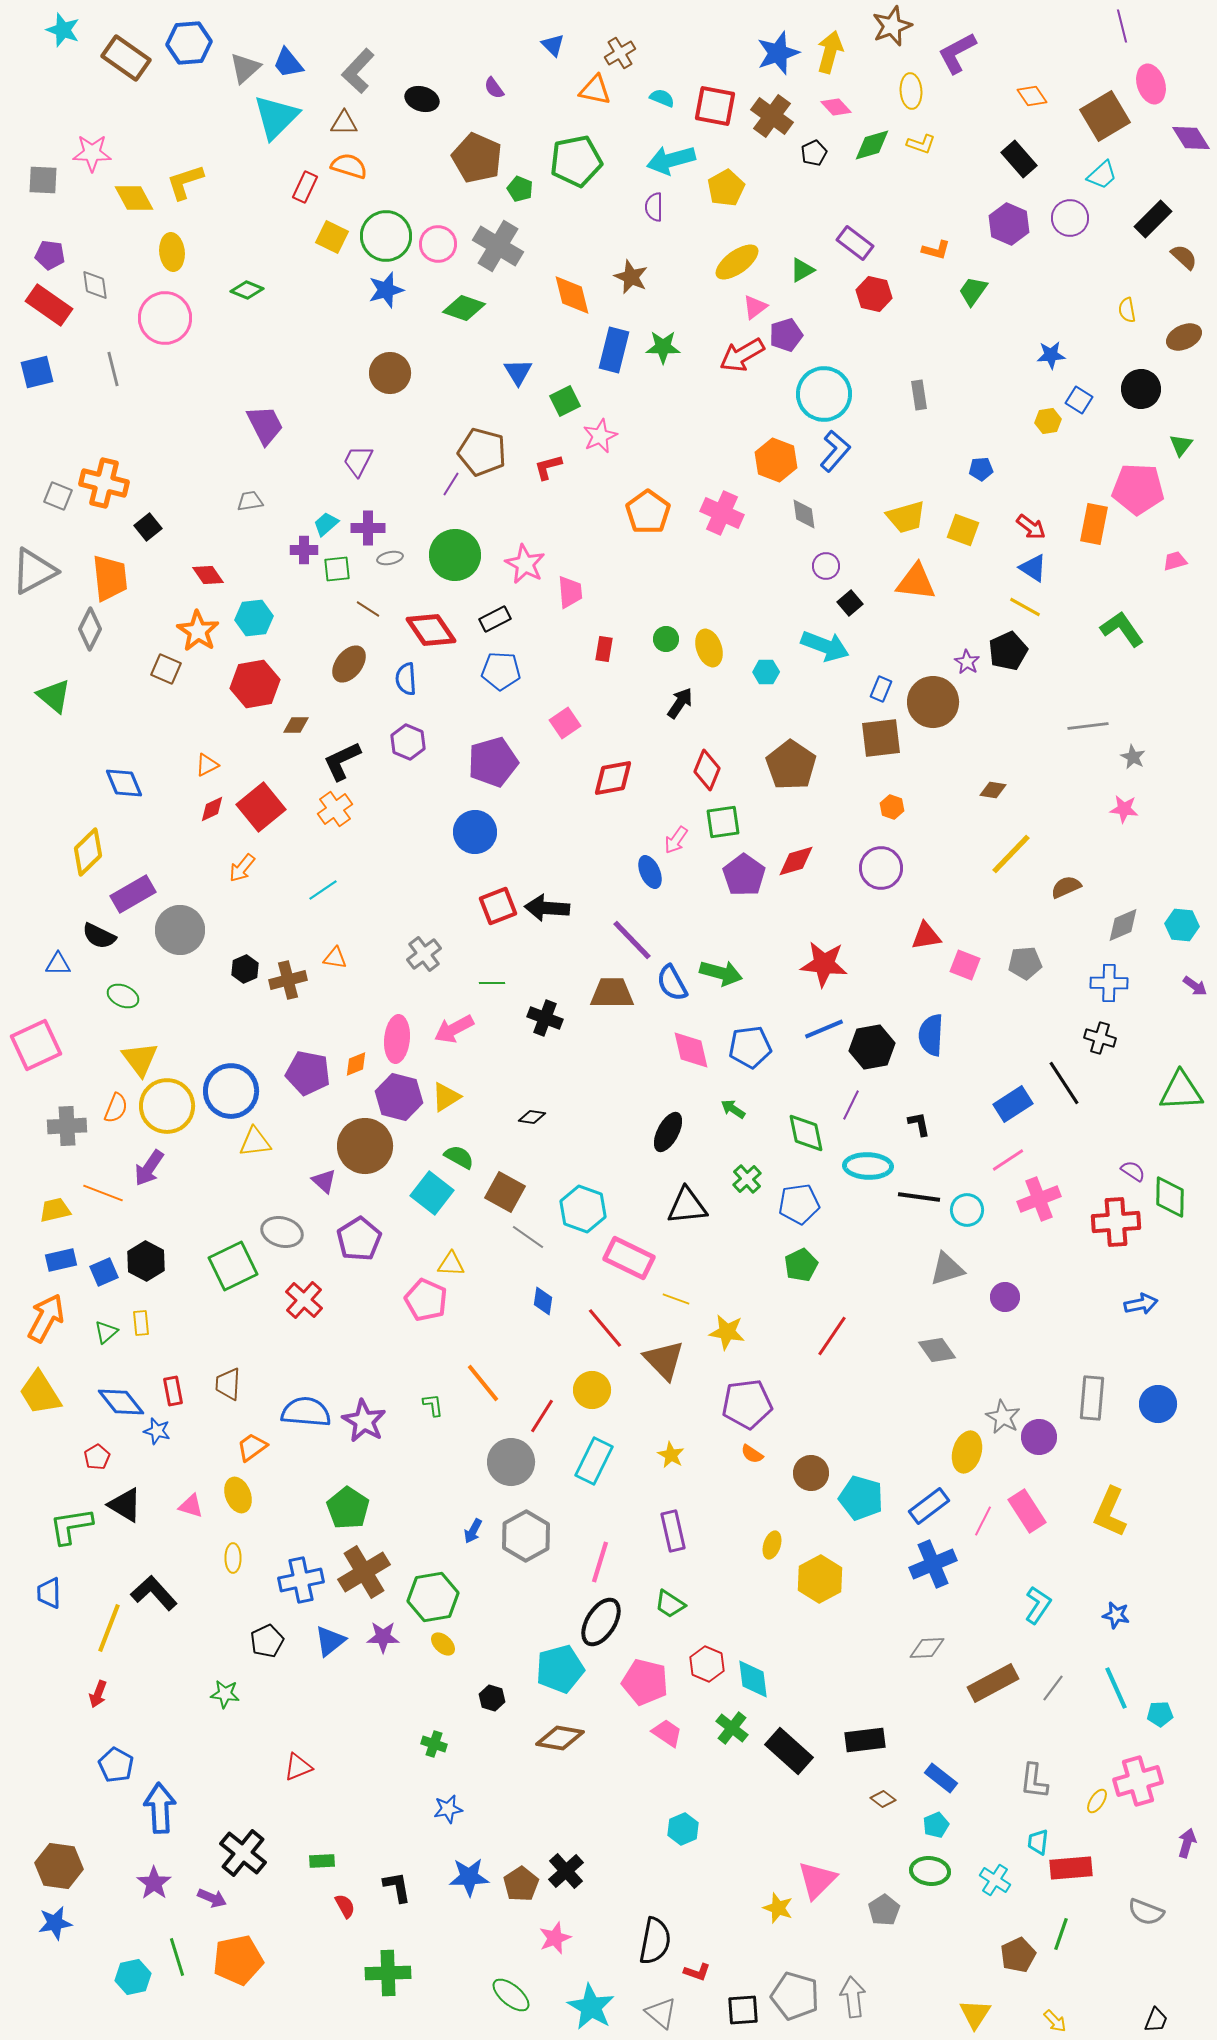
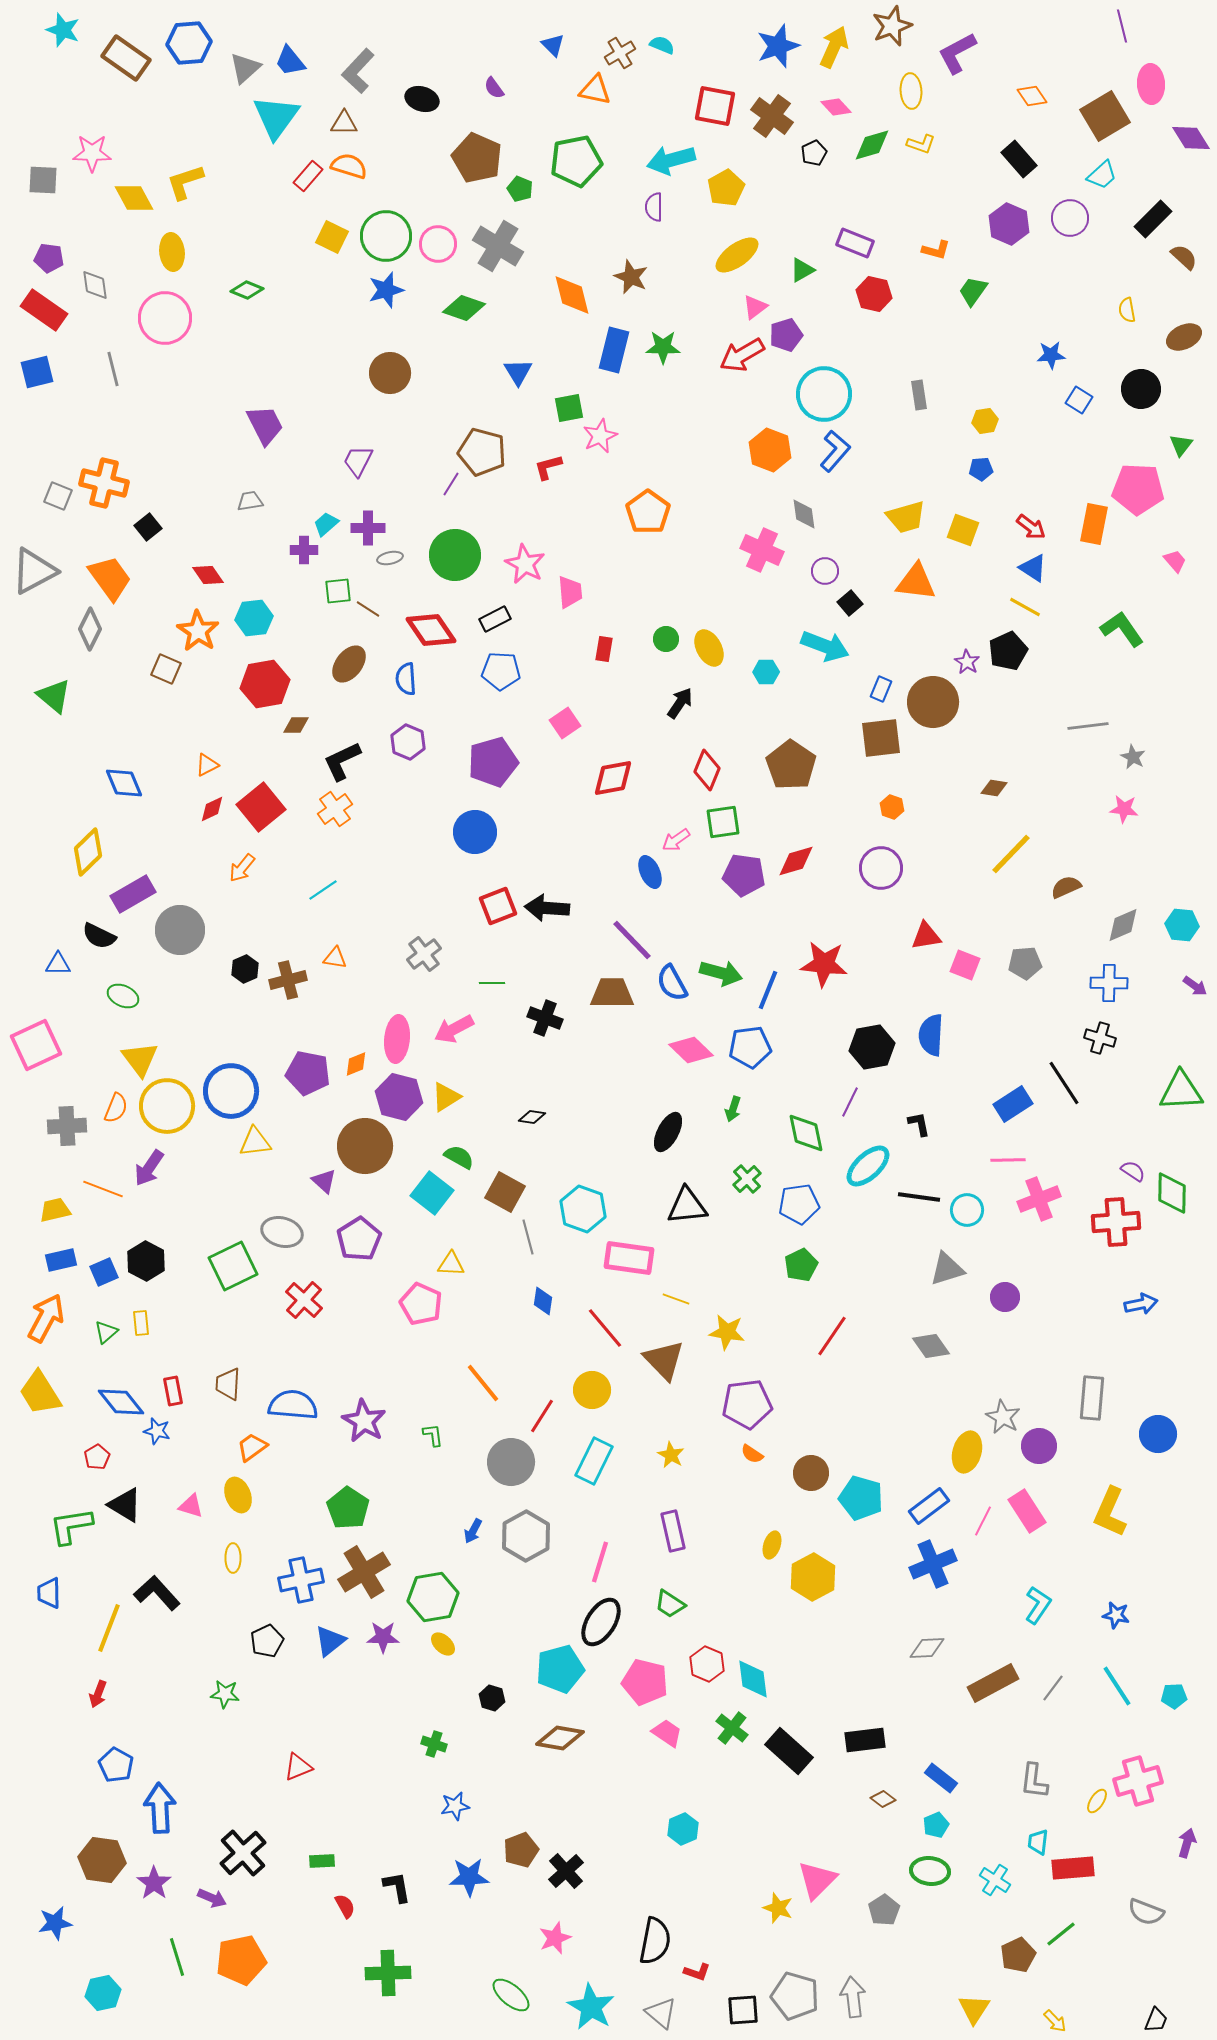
yellow arrow at (830, 52): moved 4 px right, 5 px up; rotated 9 degrees clockwise
blue star at (778, 53): moved 7 px up
blue trapezoid at (288, 63): moved 2 px right, 2 px up
pink ellipse at (1151, 84): rotated 15 degrees clockwise
cyan semicircle at (662, 98): moved 53 px up
cyan triangle at (276, 117): rotated 9 degrees counterclockwise
red rectangle at (305, 187): moved 3 px right, 11 px up; rotated 16 degrees clockwise
purple rectangle at (855, 243): rotated 15 degrees counterclockwise
purple pentagon at (50, 255): moved 1 px left, 3 px down
yellow ellipse at (737, 262): moved 7 px up
red rectangle at (49, 305): moved 5 px left, 5 px down
green square at (565, 401): moved 4 px right, 7 px down; rotated 16 degrees clockwise
yellow hexagon at (1048, 421): moved 63 px left
orange hexagon at (776, 460): moved 6 px left, 10 px up
pink cross at (722, 513): moved 40 px right, 37 px down
pink trapezoid at (1175, 561): rotated 65 degrees clockwise
purple circle at (826, 566): moved 1 px left, 5 px down
green square at (337, 569): moved 1 px right, 22 px down
orange trapezoid at (110, 578): rotated 30 degrees counterclockwise
yellow ellipse at (709, 648): rotated 9 degrees counterclockwise
red hexagon at (255, 684): moved 10 px right
brown diamond at (993, 790): moved 1 px right, 2 px up
pink arrow at (676, 840): rotated 20 degrees clockwise
purple pentagon at (744, 875): rotated 27 degrees counterclockwise
blue line at (824, 1029): moved 56 px left, 39 px up; rotated 45 degrees counterclockwise
pink diamond at (691, 1050): rotated 33 degrees counterclockwise
purple line at (851, 1105): moved 1 px left, 3 px up
green arrow at (733, 1109): rotated 105 degrees counterclockwise
pink line at (1008, 1160): rotated 32 degrees clockwise
cyan ellipse at (868, 1166): rotated 45 degrees counterclockwise
orange line at (103, 1193): moved 4 px up
green diamond at (1170, 1197): moved 2 px right, 4 px up
gray line at (528, 1237): rotated 40 degrees clockwise
pink rectangle at (629, 1258): rotated 18 degrees counterclockwise
pink pentagon at (426, 1300): moved 5 px left, 4 px down
gray diamond at (937, 1350): moved 6 px left, 4 px up
blue circle at (1158, 1404): moved 30 px down
green L-shape at (433, 1405): moved 30 px down
blue semicircle at (306, 1412): moved 13 px left, 7 px up
purple circle at (1039, 1437): moved 9 px down
yellow hexagon at (820, 1579): moved 7 px left, 2 px up
black L-shape at (154, 1593): moved 3 px right
cyan line at (1116, 1688): moved 1 px right, 2 px up; rotated 9 degrees counterclockwise
cyan pentagon at (1160, 1714): moved 14 px right, 18 px up
blue star at (448, 1809): moved 7 px right, 3 px up
black cross at (243, 1853): rotated 9 degrees clockwise
brown hexagon at (59, 1866): moved 43 px right, 6 px up
red rectangle at (1071, 1868): moved 2 px right
brown pentagon at (521, 1884): moved 34 px up; rotated 12 degrees clockwise
green line at (1061, 1934): rotated 32 degrees clockwise
orange pentagon at (238, 1960): moved 3 px right
cyan hexagon at (133, 1977): moved 30 px left, 16 px down
yellow triangle at (975, 2014): moved 1 px left, 5 px up
